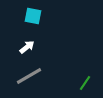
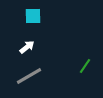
cyan square: rotated 12 degrees counterclockwise
green line: moved 17 px up
